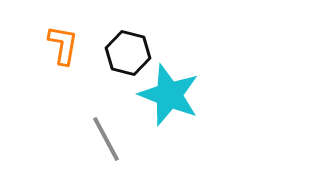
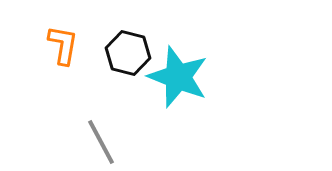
cyan star: moved 9 px right, 18 px up
gray line: moved 5 px left, 3 px down
